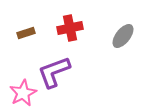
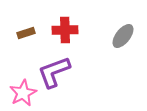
red cross: moved 5 px left, 2 px down; rotated 10 degrees clockwise
